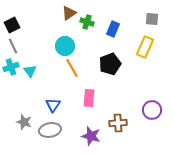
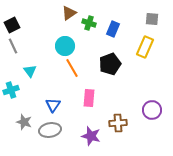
green cross: moved 2 px right, 1 px down
cyan cross: moved 23 px down
